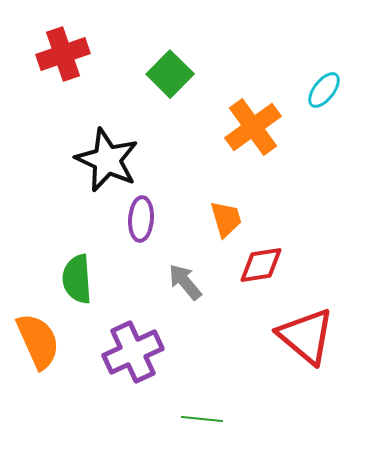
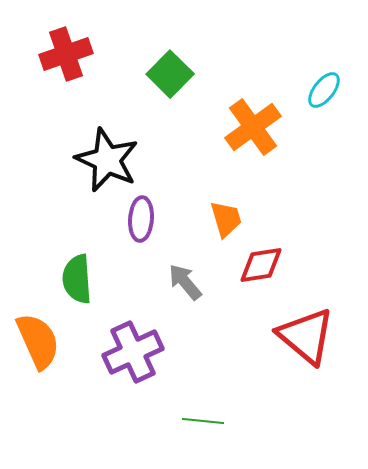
red cross: moved 3 px right
green line: moved 1 px right, 2 px down
